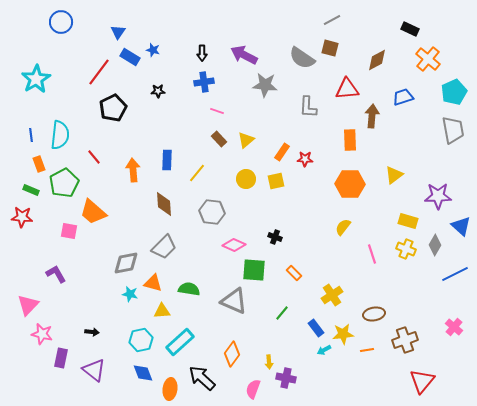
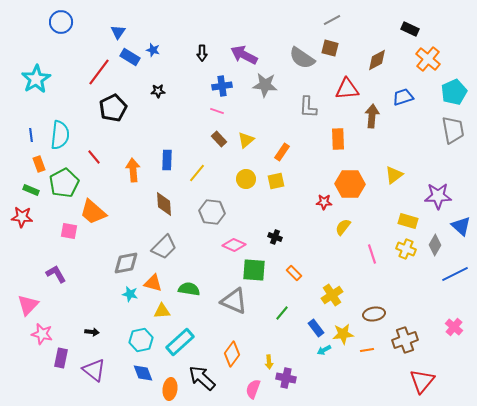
blue cross at (204, 82): moved 18 px right, 4 px down
orange rectangle at (350, 140): moved 12 px left, 1 px up
red star at (305, 159): moved 19 px right, 43 px down
